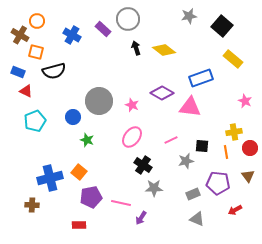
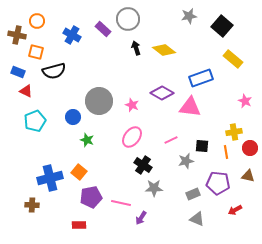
brown cross at (20, 35): moved 3 px left; rotated 18 degrees counterclockwise
brown triangle at (248, 176): rotated 40 degrees counterclockwise
